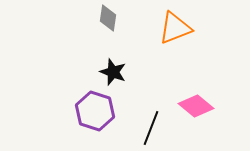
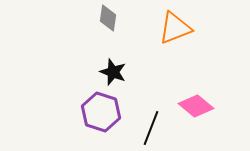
purple hexagon: moved 6 px right, 1 px down
